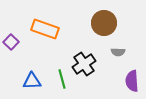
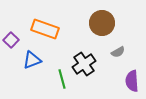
brown circle: moved 2 px left
purple square: moved 2 px up
gray semicircle: rotated 32 degrees counterclockwise
blue triangle: moved 21 px up; rotated 18 degrees counterclockwise
